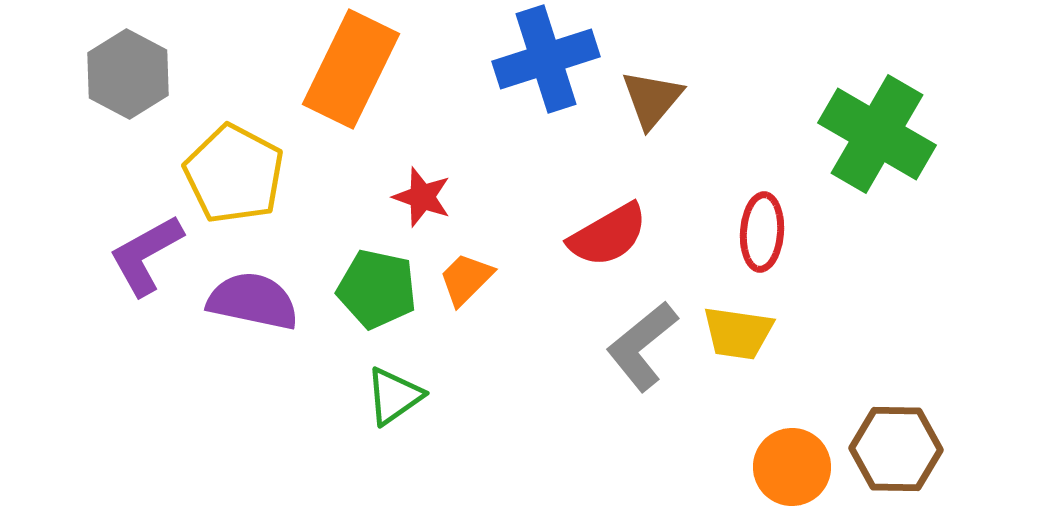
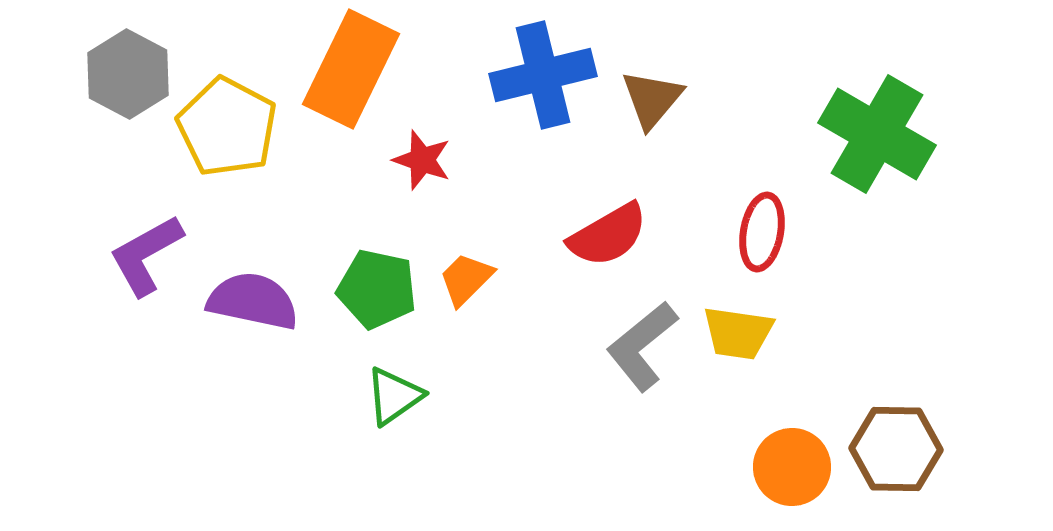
blue cross: moved 3 px left, 16 px down; rotated 4 degrees clockwise
yellow pentagon: moved 7 px left, 47 px up
red star: moved 37 px up
red ellipse: rotated 6 degrees clockwise
